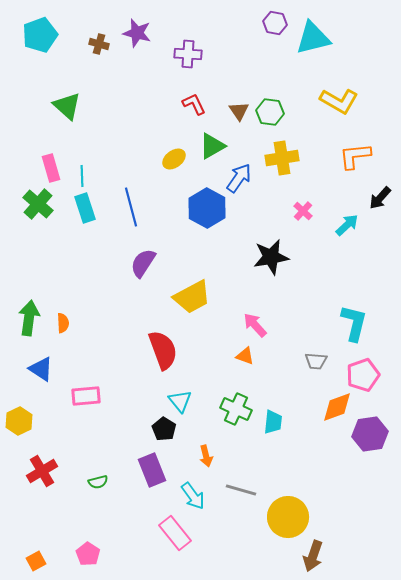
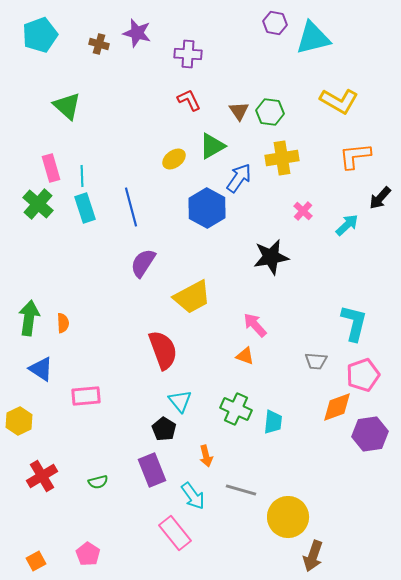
red L-shape at (194, 104): moved 5 px left, 4 px up
red cross at (42, 471): moved 5 px down
